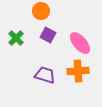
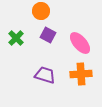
orange cross: moved 3 px right, 3 px down
